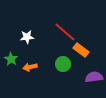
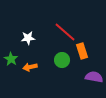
white star: moved 1 px right, 1 px down
orange rectangle: moved 1 px right, 1 px down; rotated 35 degrees clockwise
green circle: moved 1 px left, 4 px up
purple semicircle: rotated 18 degrees clockwise
